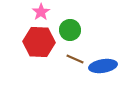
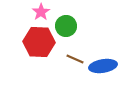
green circle: moved 4 px left, 4 px up
